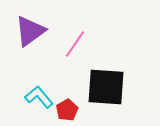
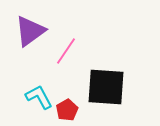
pink line: moved 9 px left, 7 px down
cyan L-shape: rotated 12 degrees clockwise
